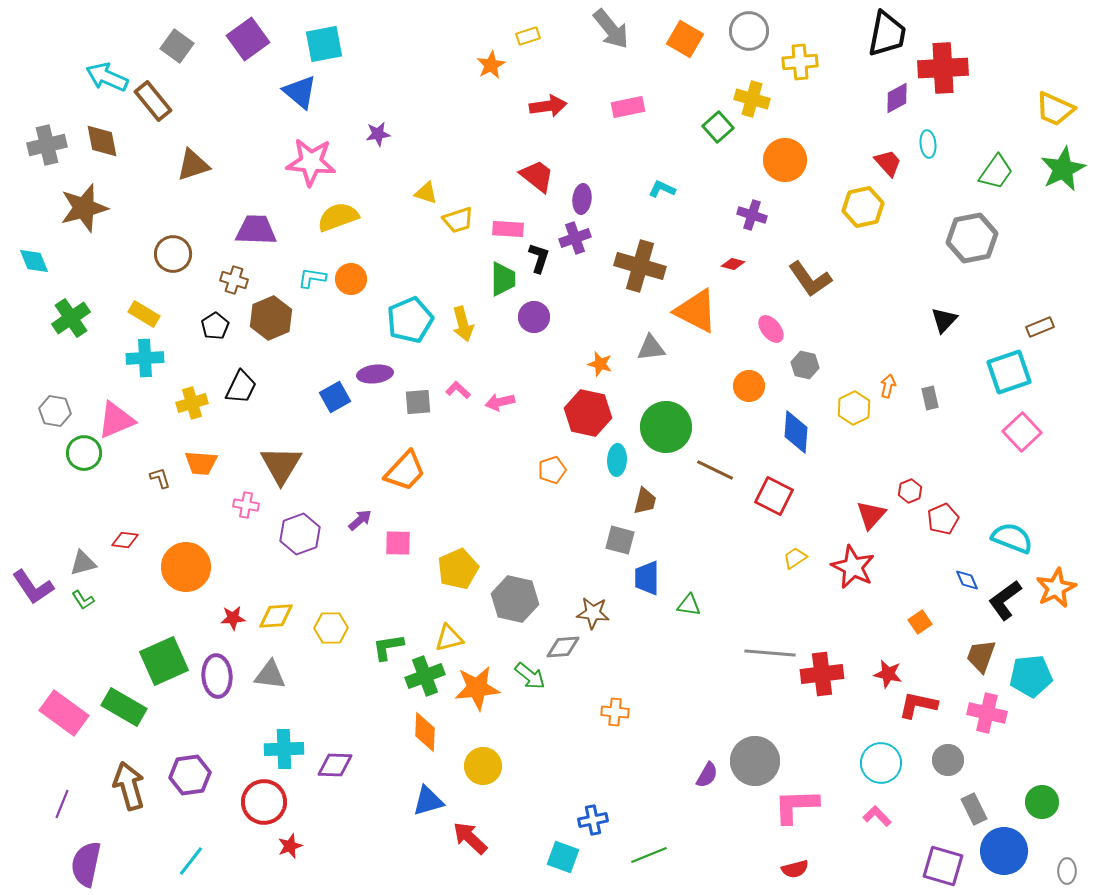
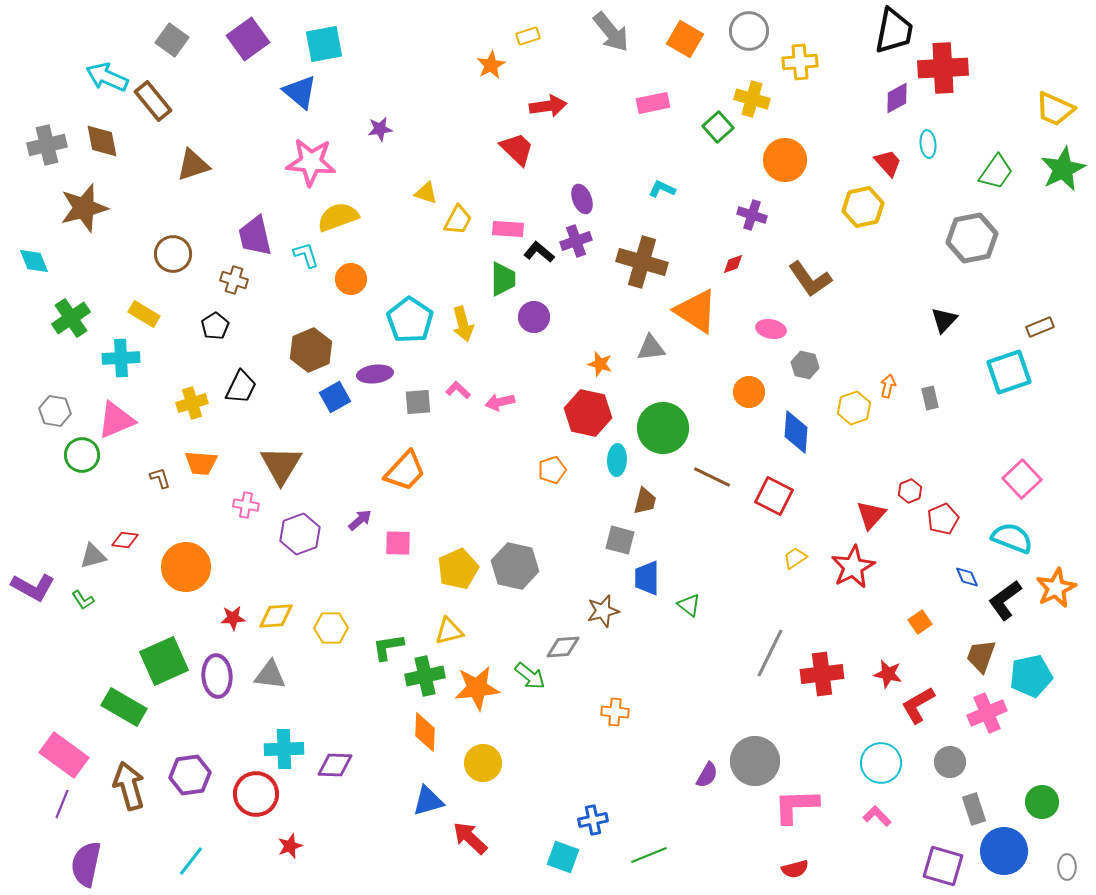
gray arrow at (611, 29): moved 3 px down
black trapezoid at (887, 34): moved 7 px right, 3 px up
gray square at (177, 46): moved 5 px left, 6 px up
pink rectangle at (628, 107): moved 25 px right, 4 px up
purple star at (378, 134): moved 2 px right, 5 px up
red trapezoid at (537, 176): moved 20 px left, 27 px up; rotated 6 degrees clockwise
purple ellipse at (582, 199): rotated 28 degrees counterclockwise
yellow trapezoid at (458, 220): rotated 44 degrees counterclockwise
purple trapezoid at (256, 230): moved 1 px left, 6 px down; rotated 105 degrees counterclockwise
purple cross at (575, 238): moved 1 px right, 3 px down
black L-shape at (539, 258): moved 6 px up; rotated 68 degrees counterclockwise
red diamond at (733, 264): rotated 35 degrees counterclockwise
brown cross at (640, 266): moved 2 px right, 4 px up
cyan L-shape at (312, 278): moved 6 px left, 23 px up; rotated 64 degrees clockwise
orange triangle at (696, 311): rotated 6 degrees clockwise
brown hexagon at (271, 318): moved 40 px right, 32 px down
cyan pentagon at (410, 320): rotated 15 degrees counterclockwise
pink ellipse at (771, 329): rotated 40 degrees counterclockwise
cyan cross at (145, 358): moved 24 px left
orange circle at (749, 386): moved 6 px down
yellow hexagon at (854, 408): rotated 8 degrees clockwise
green circle at (666, 427): moved 3 px left, 1 px down
pink square at (1022, 432): moved 47 px down
green circle at (84, 453): moved 2 px left, 2 px down
brown line at (715, 470): moved 3 px left, 7 px down
gray triangle at (83, 563): moved 10 px right, 7 px up
red star at (853, 567): rotated 18 degrees clockwise
blue diamond at (967, 580): moved 3 px up
purple L-shape at (33, 587): rotated 27 degrees counterclockwise
gray hexagon at (515, 599): moved 33 px up
green triangle at (689, 605): rotated 30 degrees clockwise
brown star at (593, 613): moved 10 px right, 2 px up; rotated 20 degrees counterclockwise
yellow triangle at (449, 638): moved 7 px up
gray line at (770, 653): rotated 69 degrees counterclockwise
green cross at (425, 676): rotated 9 degrees clockwise
cyan pentagon at (1031, 676): rotated 6 degrees counterclockwise
red L-shape at (918, 705): rotated 42 degrees counterclockwise
pink rectangle at (64, 713): moved 42 px down
pink cross at (987, 713): rotated 36 degrees counterclockwise
gray circle at (948, 760): moved 2 px right, 2 px down
yellow circle at (483, 766): moved 3 px up
red circle at (264, 802): moved 8 px left, 8 px up
gray rectangle at (974, 809): rotated 8 degrees clockwise
gray ellipse at (1067, 871): moved 4 px up
